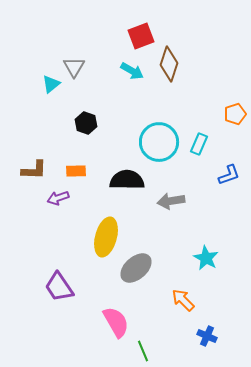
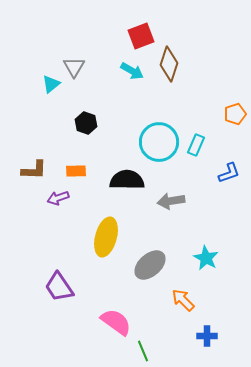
cyan rectangle: moved 3 px left, 1 px down
blue L-shape: moved 2 px up
gray ellipse: moved 14 px right, 3 px up
pink semicircle: rotated 24 degrees counterclockwise
blue cross: rotated 24 degrees counterclockwise
